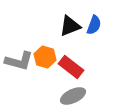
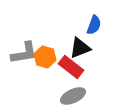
black triangle: moved 10 px right, 22 px down
gray L-shape: moved 5 px right, 8 px up; rotated 24 degrees counterclockwise
